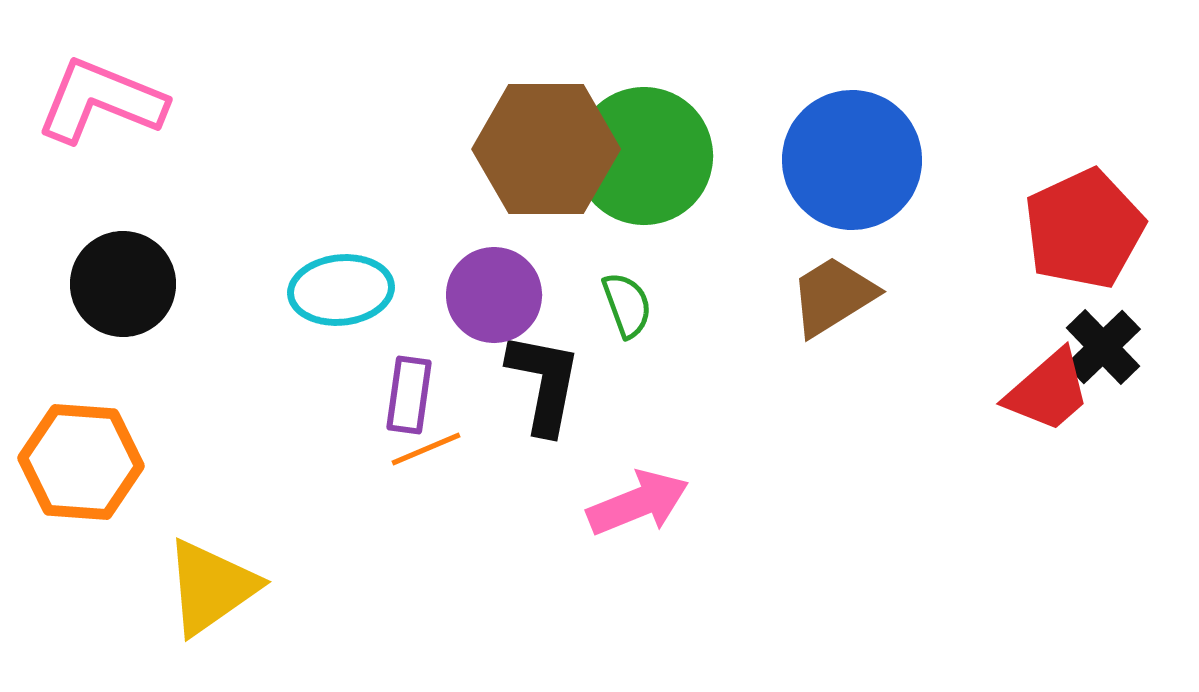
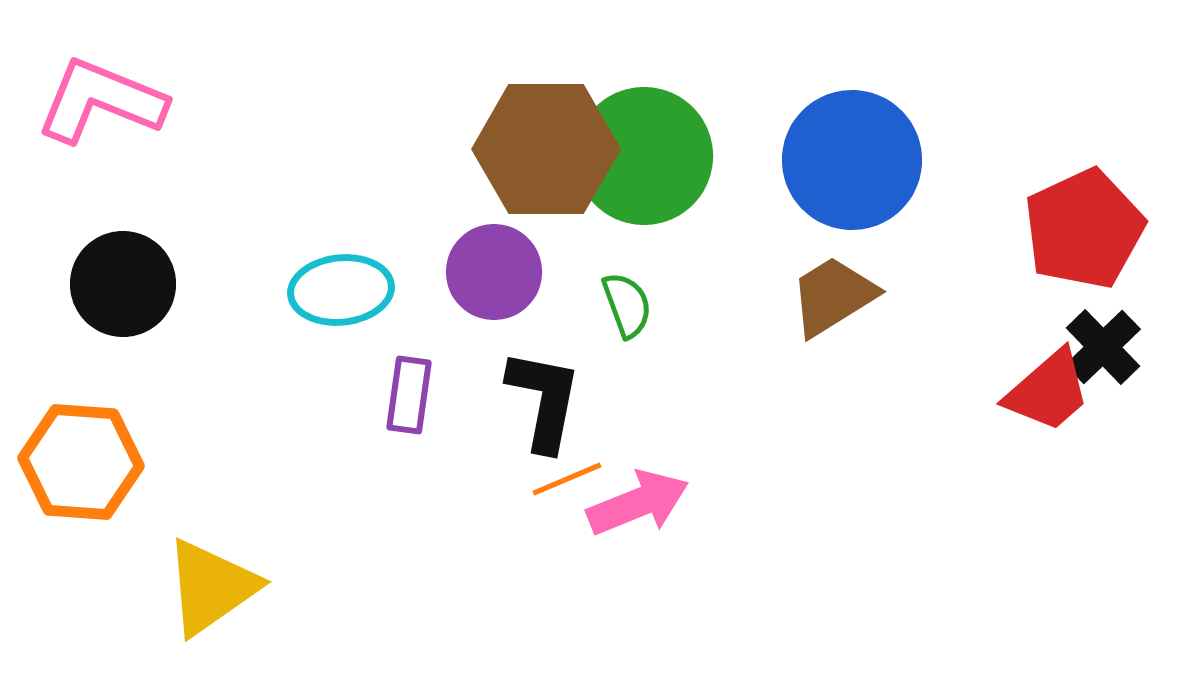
purple circle: moved 23 px up
black L-shape: moved 17 px down
orange line: moved 141 px right, 30 px down
